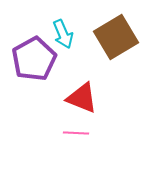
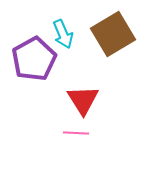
brown square: moved 3 px left, 3 px up
red triangle: moved 1 px right, 2 px down; rotated 36 degrees clockwise
